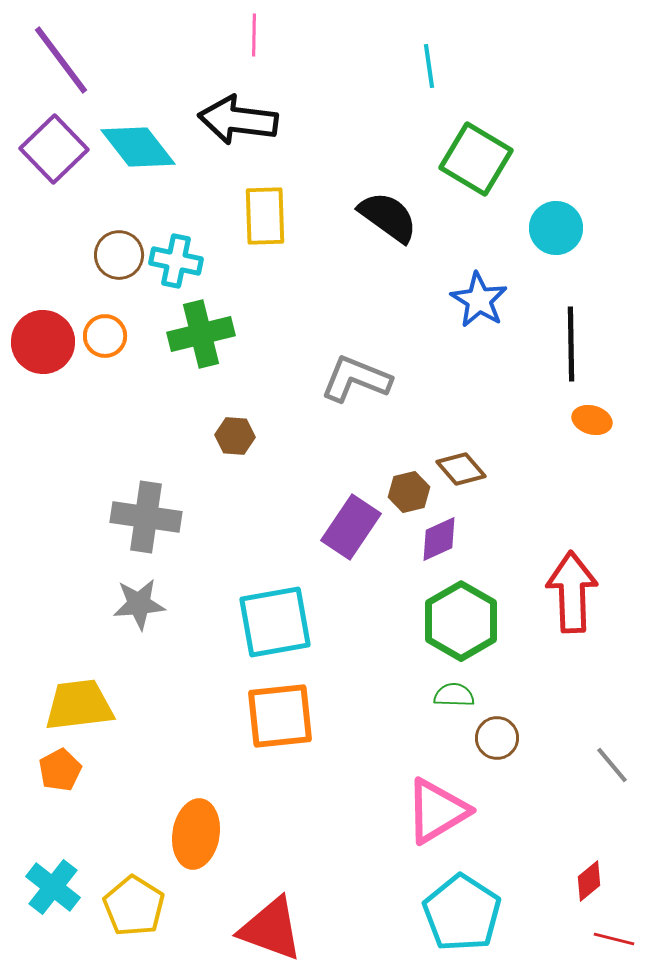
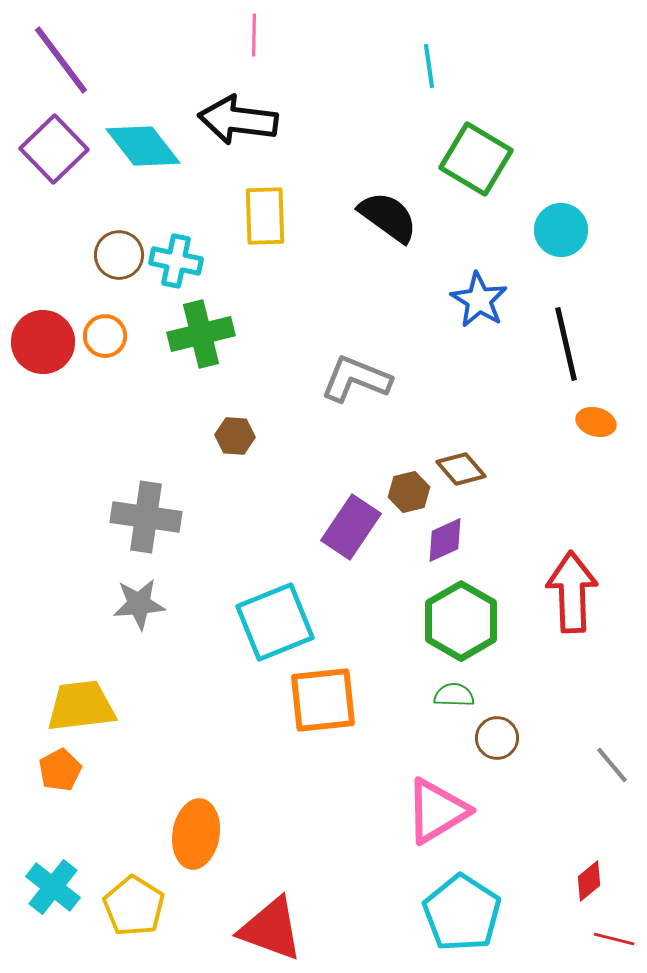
cyan diamond at (138, 147): moved 5 px right, 1 px up
cyan circle at (556, 228): moved 5 px right, 2 px down
black line at (571, 344): moved 5 px left; rotated 12 degrees counterclockwise
orange ellipse at (592, 420): moved 4 px right, 2 px down
purple diamond at (439, 539): moved 6 px right, 1 px down
cyan square at (275, 622): rotated 12 degrees counterclockwise
yellow trapezoid at (79, 705): moved 2 px right, 1 px down
orange square at (280, 716): moved 43 px right, 16 px up
